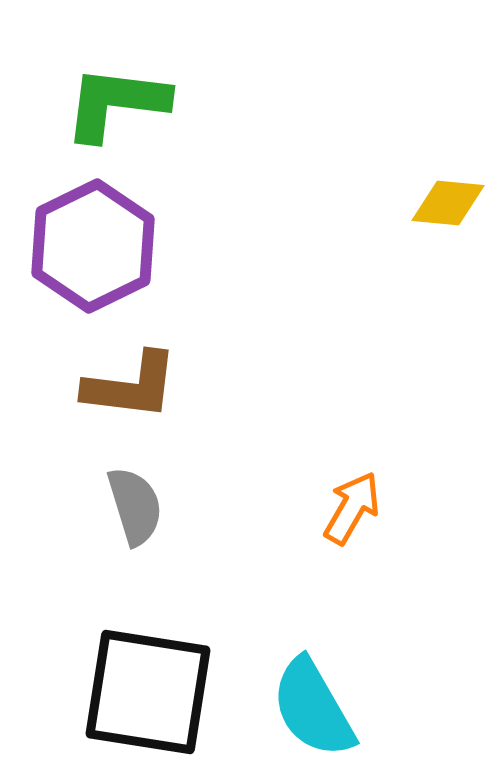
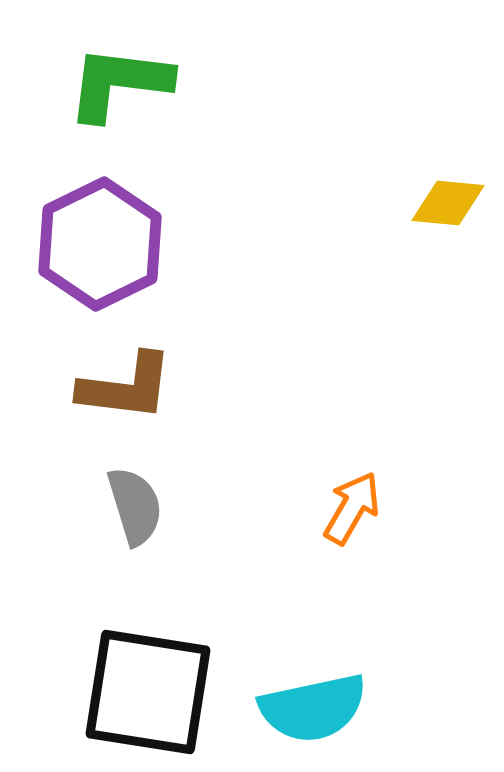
green L-shape: moved 3 px right, 20 px up
purple hexagon: moved 7 px right, 2 px up
brown L-shape: moved 5 px left, 1 px down
cyan semicircle: rotated 72 degrees counterclockwise
